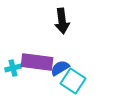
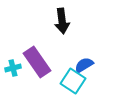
purple rectangle: rotated 48 degrees clockwise
blue semicircle: moved 24 px right, 3 px up
